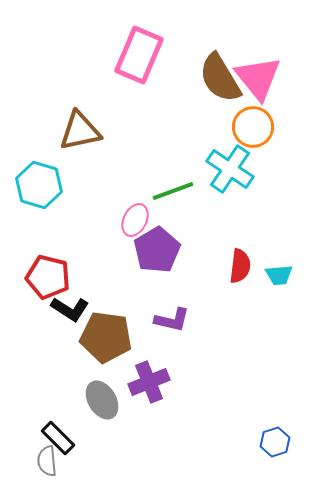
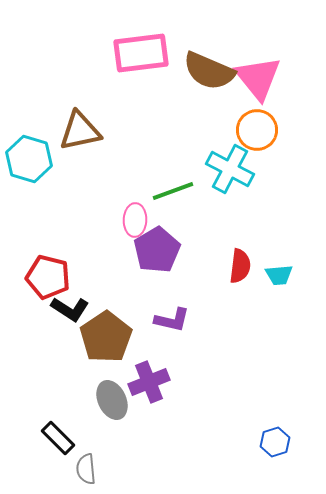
pink rectangle: moved 2 px right, 2 px up; rotated 60 degrees clockwise
brown semicircle: moved 11 px left, 7 px up; rotated 36 degrees counterclockwise
orange circle: moved 4 px right, 3 px down
cyan cross: rotated 6 degrees counterclockwise
cyan hexagon: moved 10 px left, 26 px up
pink ellipse: rotated 24 degrees counterclockwise
brown pentagon: rotated 30 degrees clockwise
gray ellipse: moved 10 px right; rotated 6 degrees clockwise
gray semicircle: moved 39 px right, 8 px down
